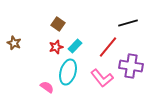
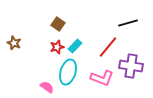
red star: moved 1 px right
pink L-shape: rotated 30 degrees counterclockwise
